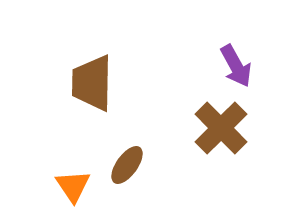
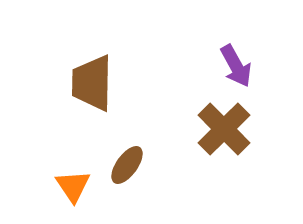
brown cross: moved 3 px right, 1 px down
